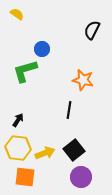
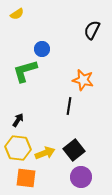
yellow semicircle: rotated 112 degrees clockwise
black line: moved 4 px up
orange square: moved 1 px right, 1 px down
